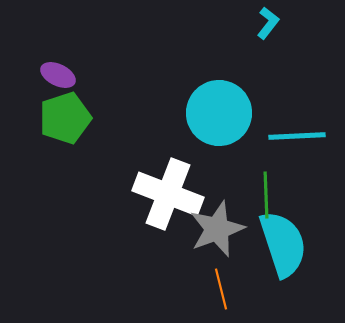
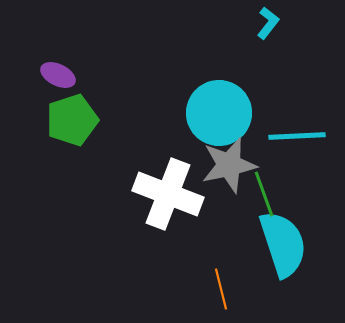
green pentagon: moved 7 px right, 2 px down
green line: moved 2 px left, 1 px up; rotated 18 degrees counterclockwise
gray star: moved 12 px right, 64 px up; rotated 8 degrees clockwise
